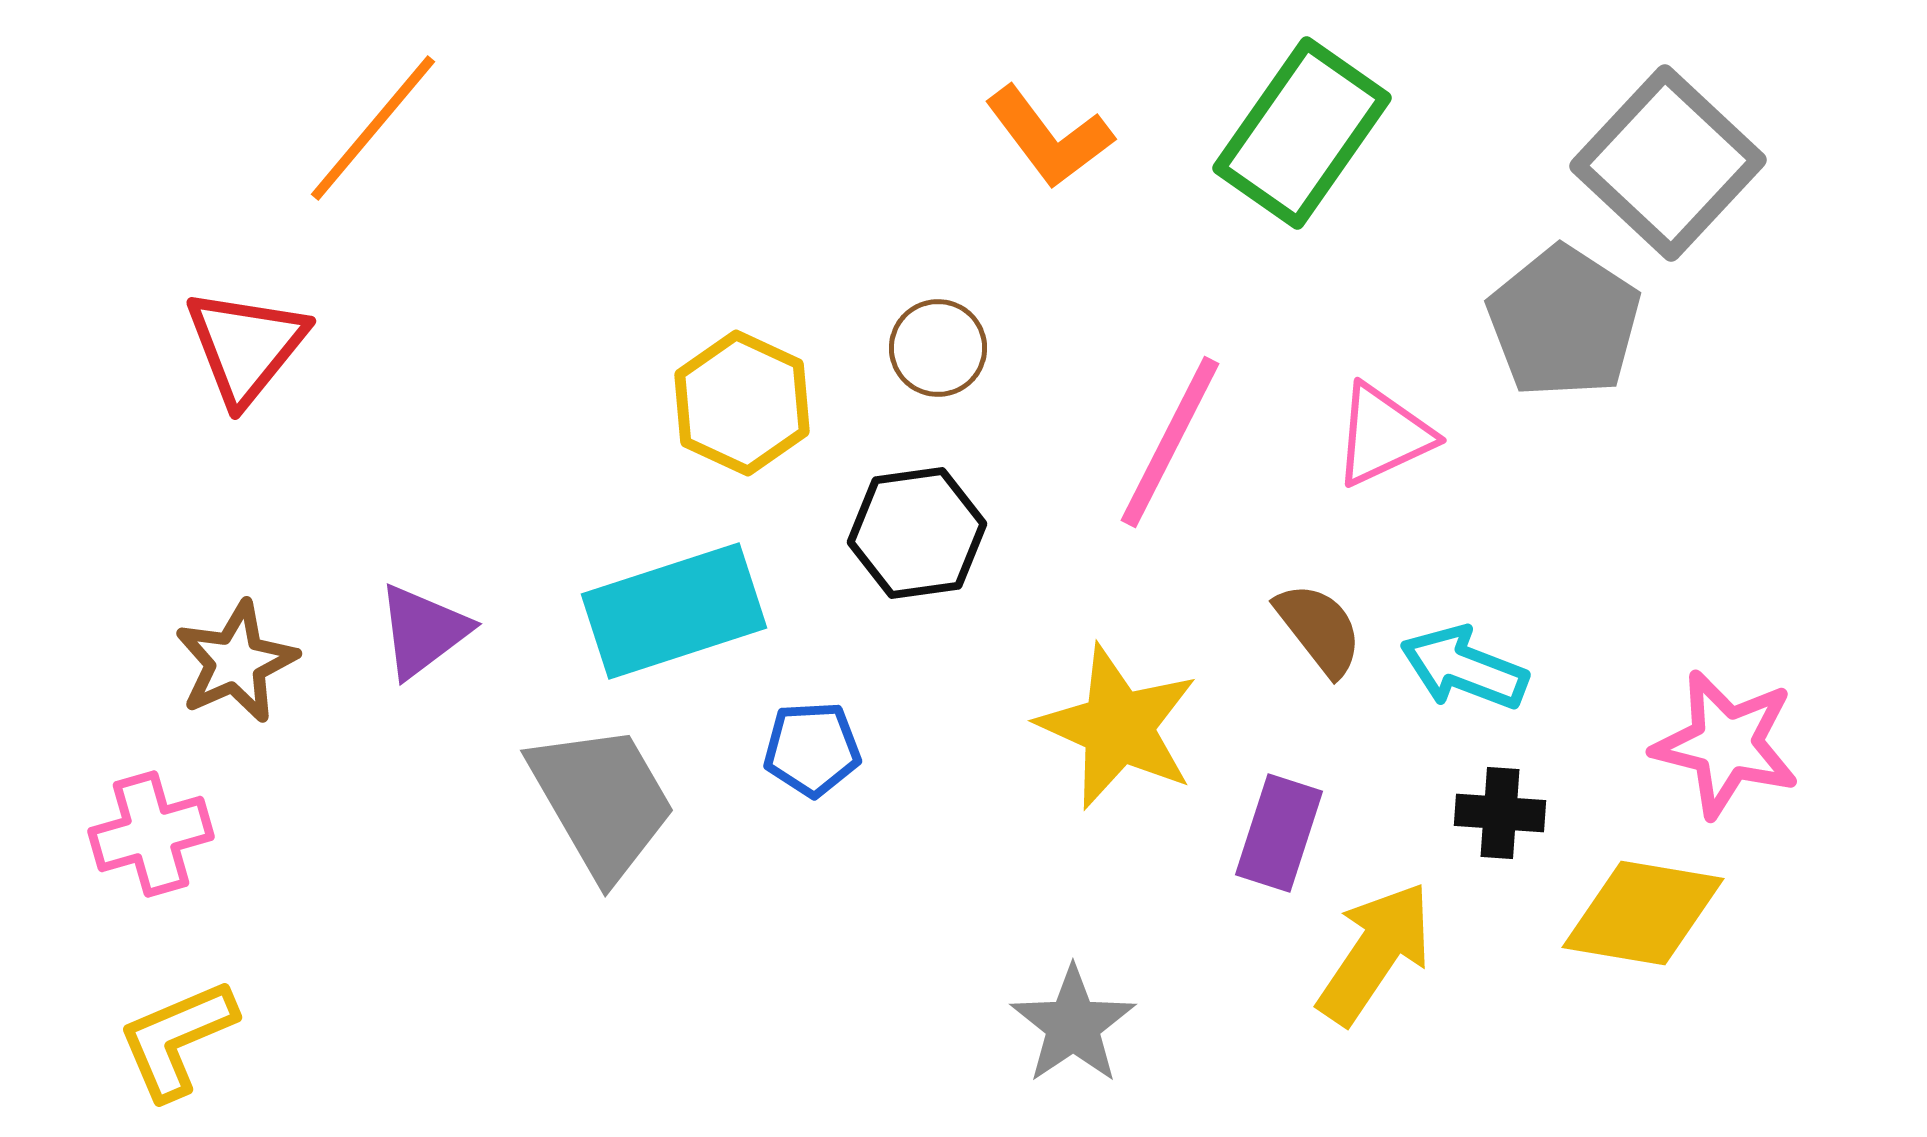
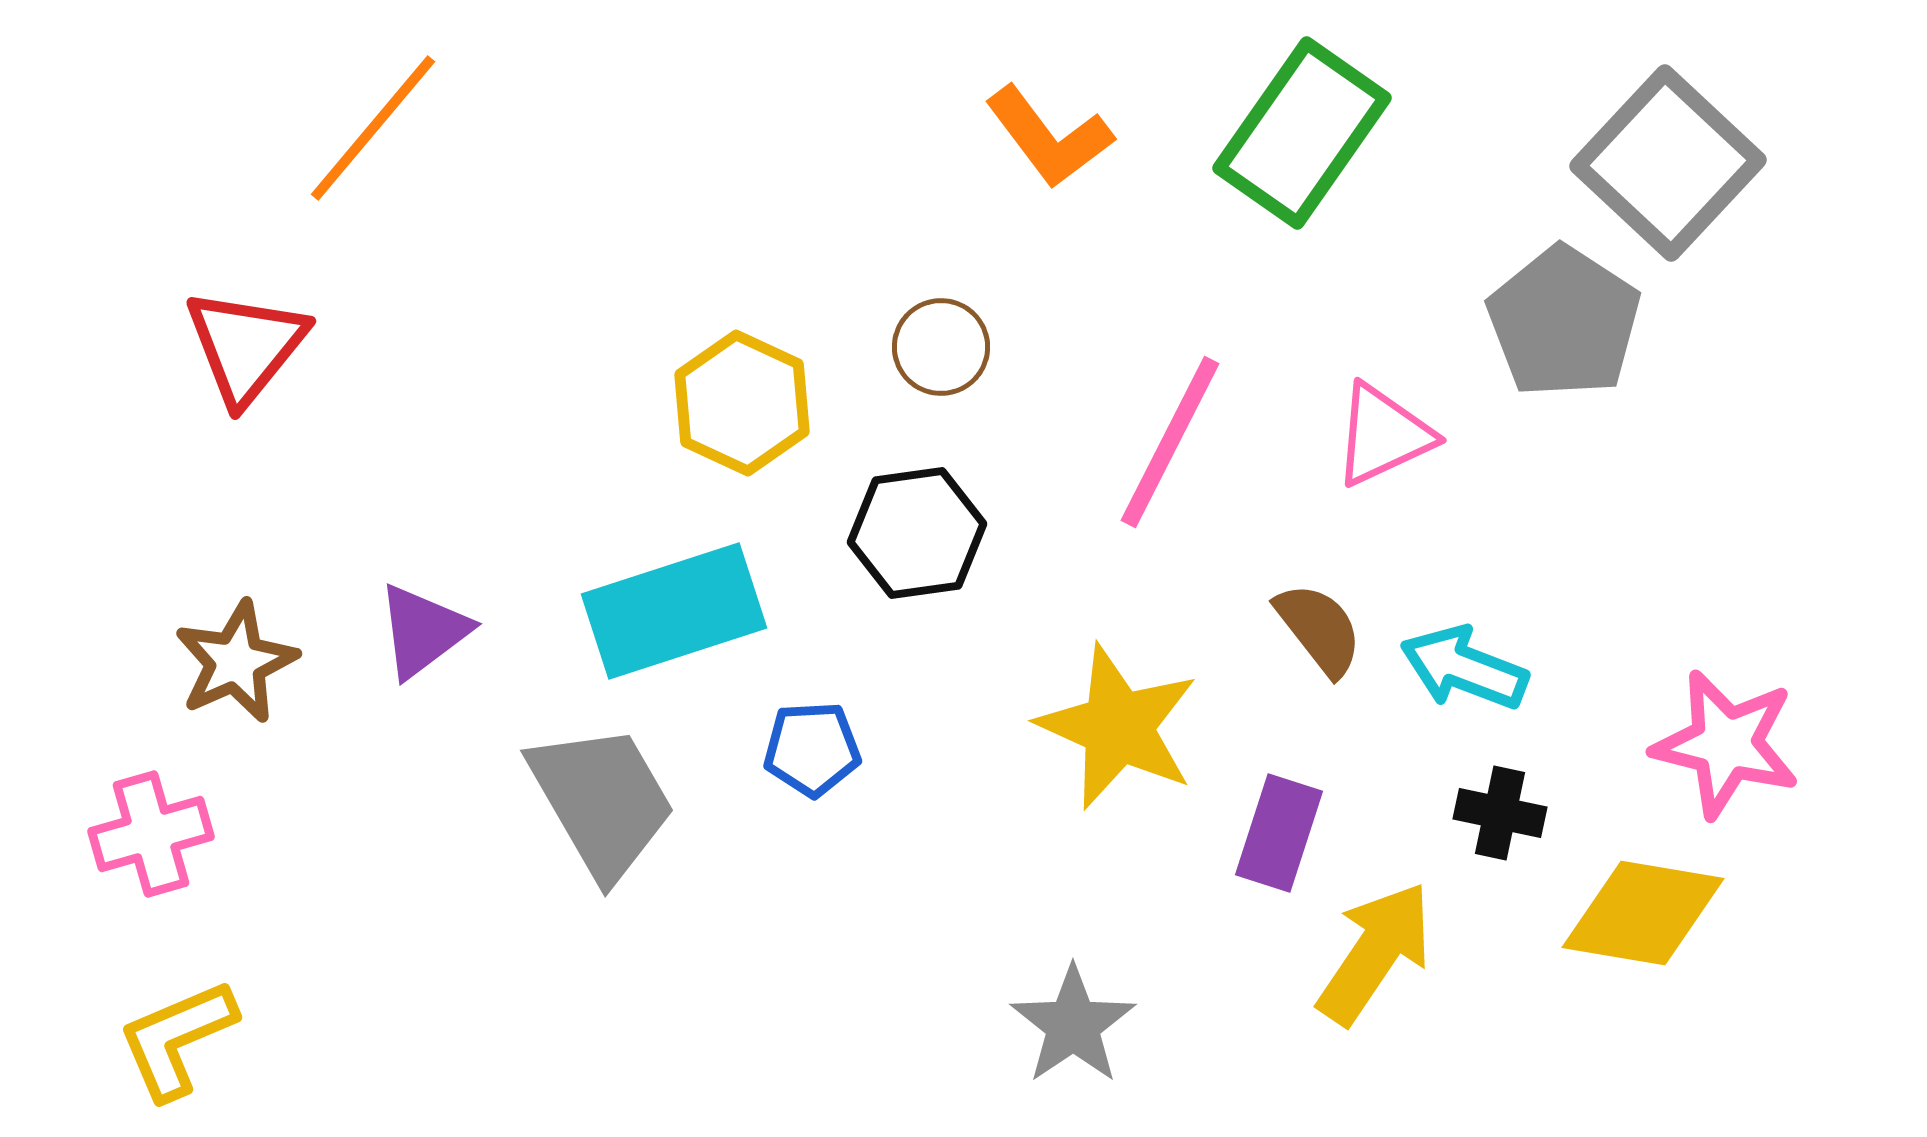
brown circle: moved 3 px right, 1 px up
black cross: rotated 8 degrees clockwise
